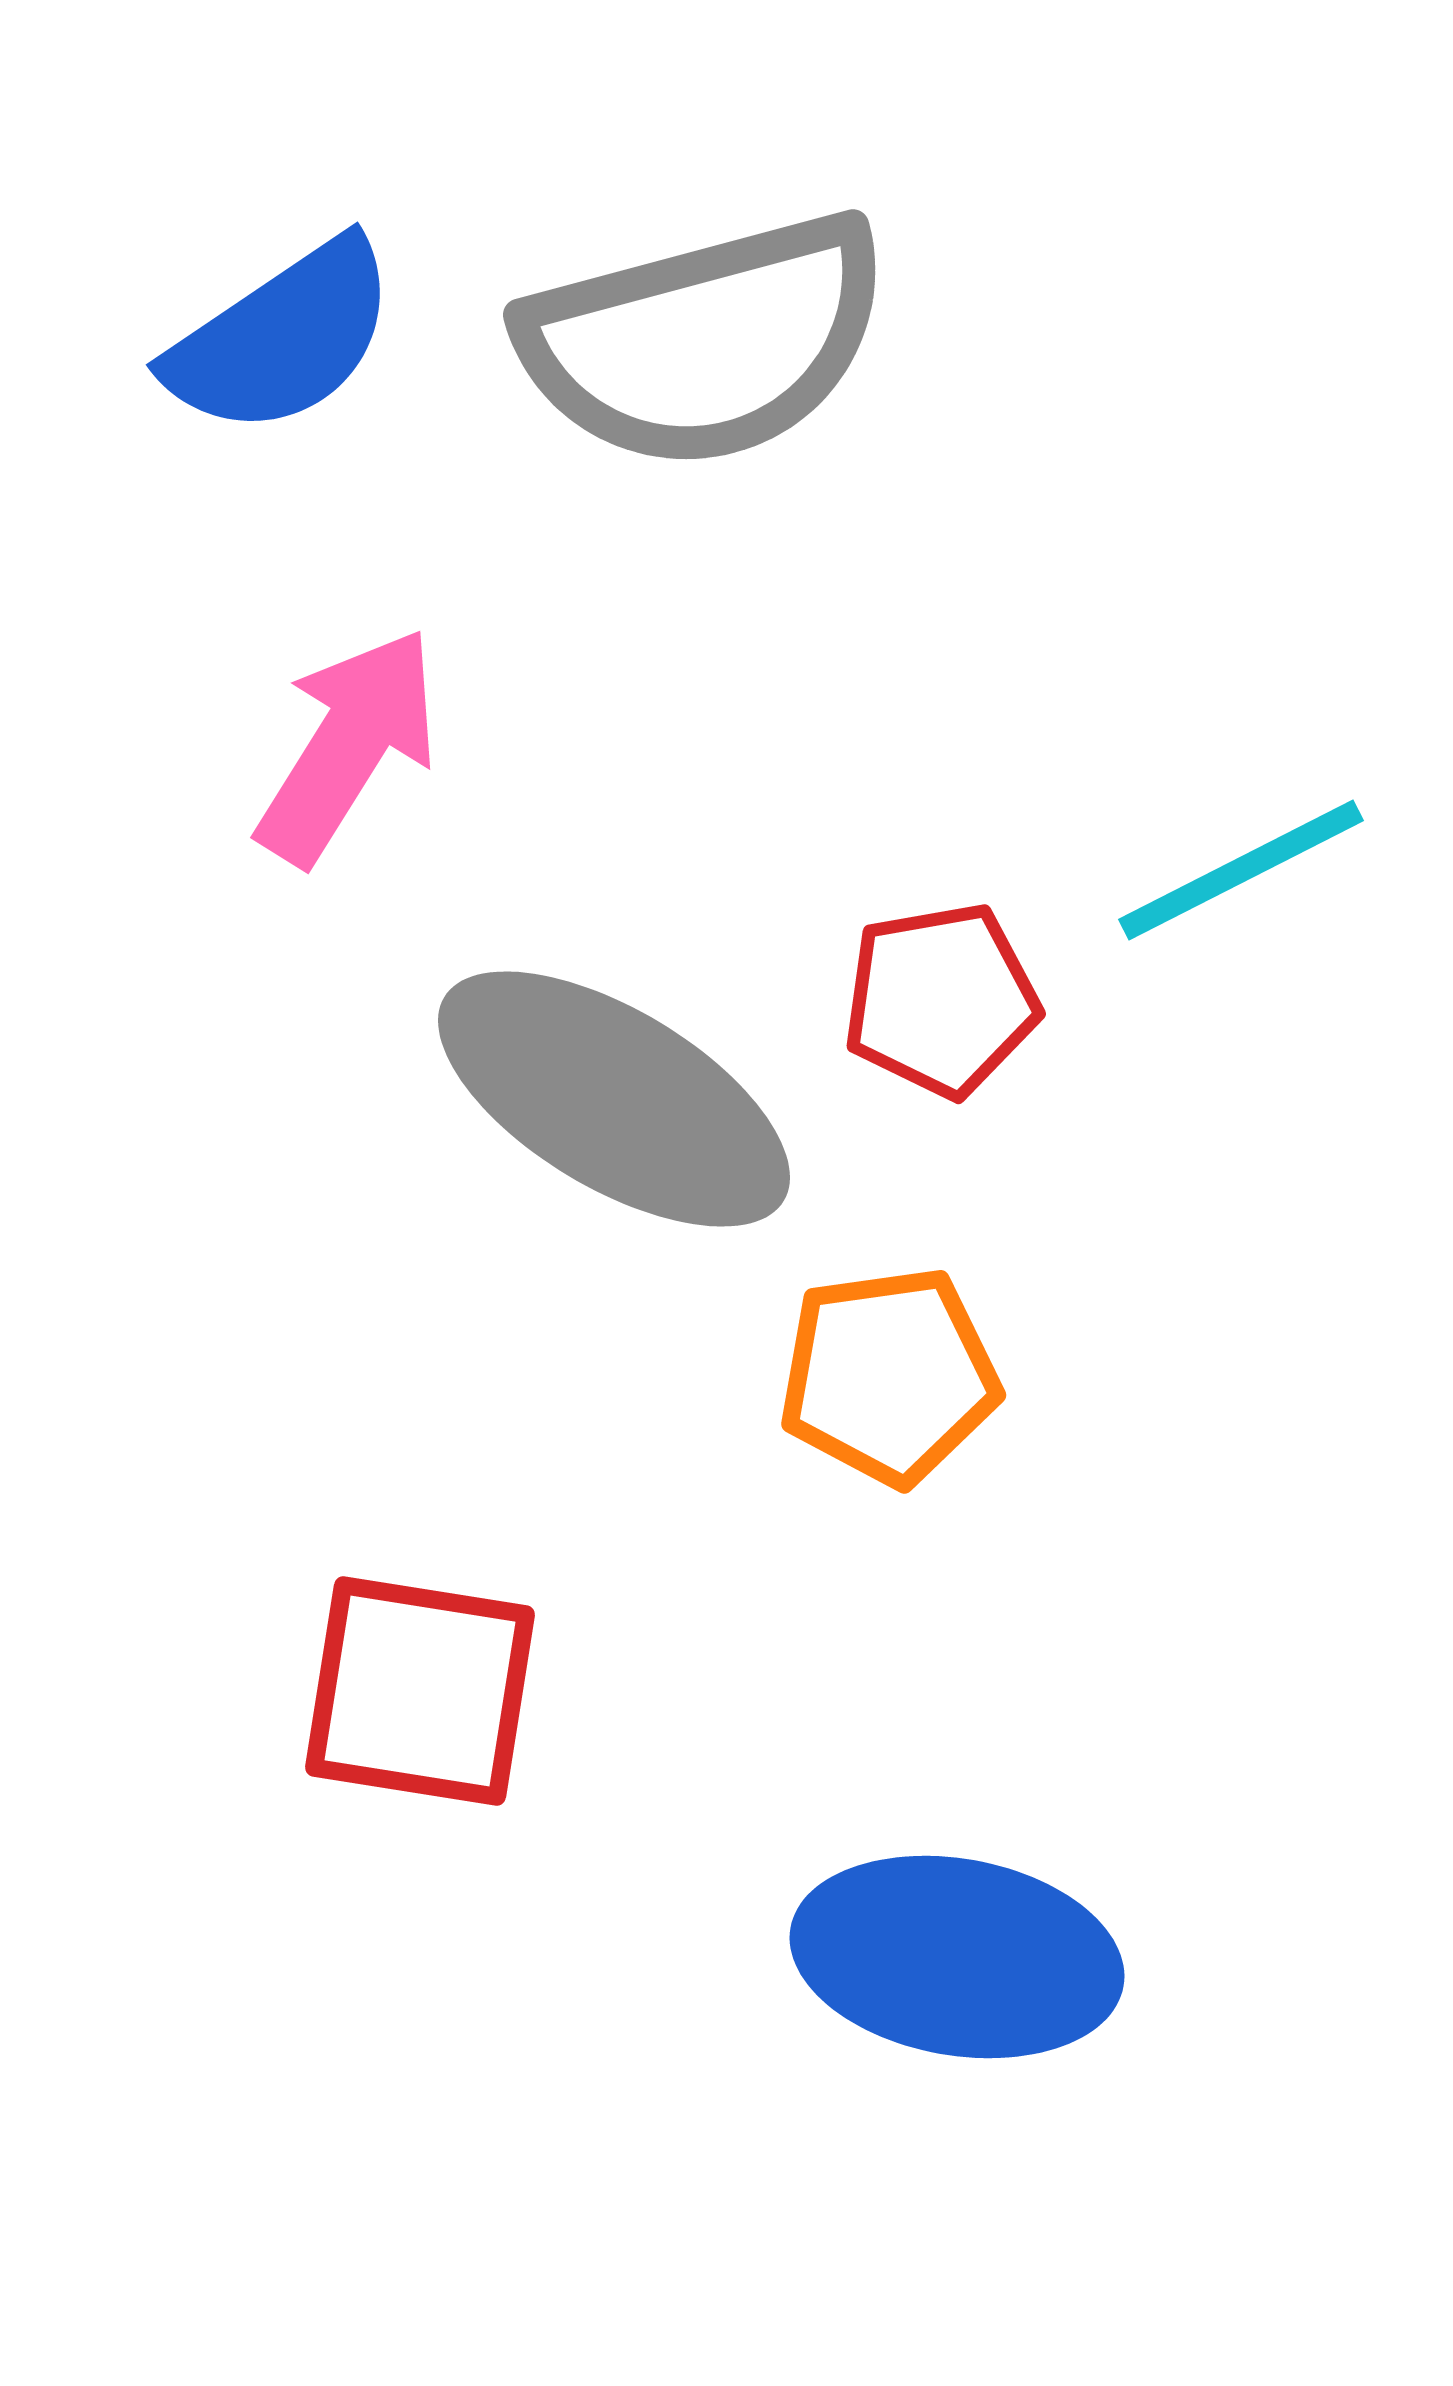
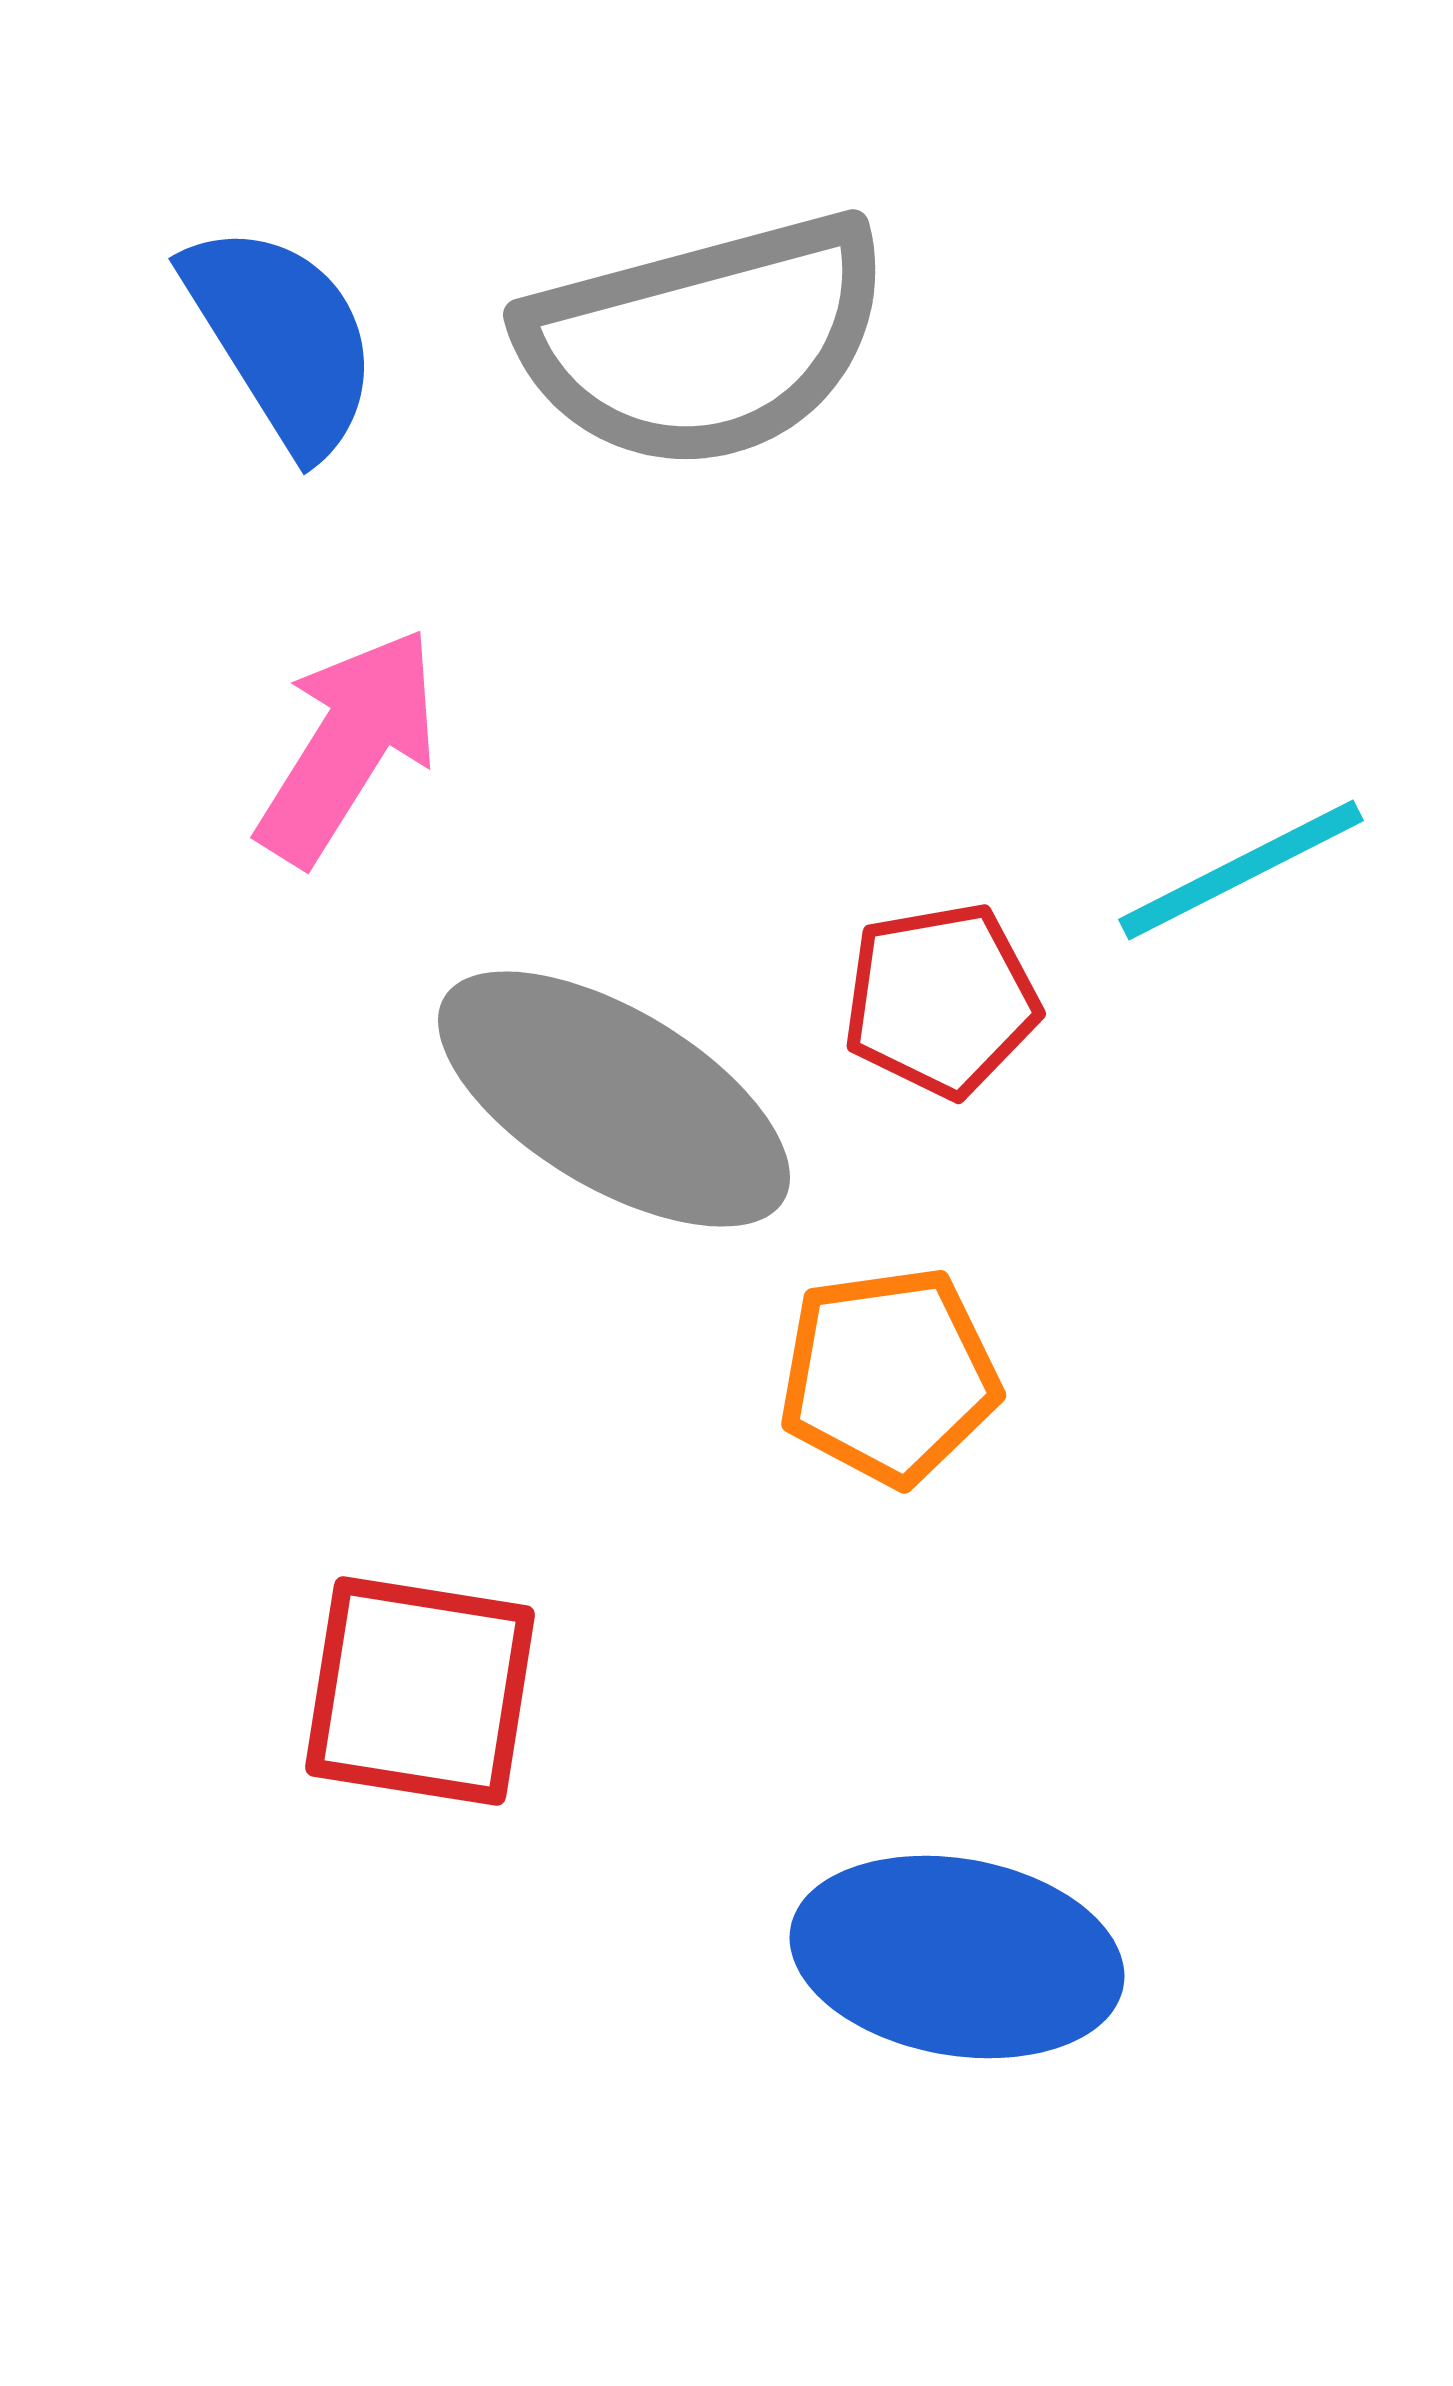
blue semicircle: rotated 88 degrees counterclockwise
